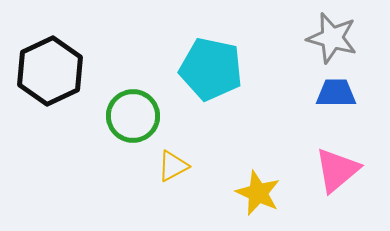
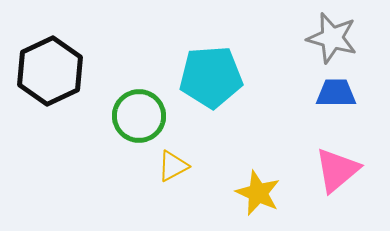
cyan pentagon: moved 8 px down; rotated 16 degrees counterclockwise
green circle: moved 6 px right
